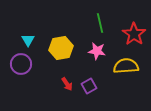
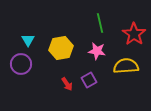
purple square: moved 6 px up
